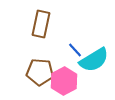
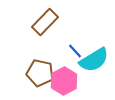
brown rectangle: moved 4 px right, 2 px up; rotated 32 degrees clockwise
blue line: moved 1 px down
brown pentagon: moved 1 px down; rotated 8 degrees clockwise
